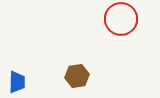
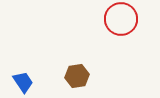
blue trapezoid: moved 6 px right; rotated 35 degrees counterclockwise
